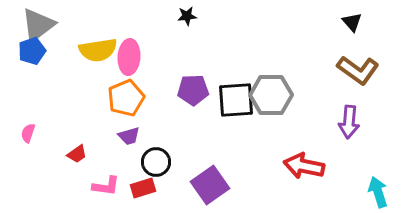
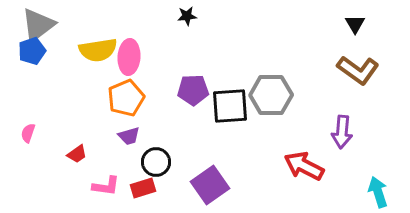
black triangle: moved 3 px right, 2 px down; rotated 10 degrees clockwise
black square: moved 6 px left, 6 px down
purple arrow: moved 7 px left, 10 px down
red arrow: rotated 15 degrees clockwise
